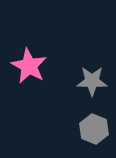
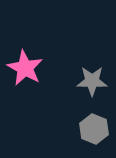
pink star: moved 4 px left, 2 px down
